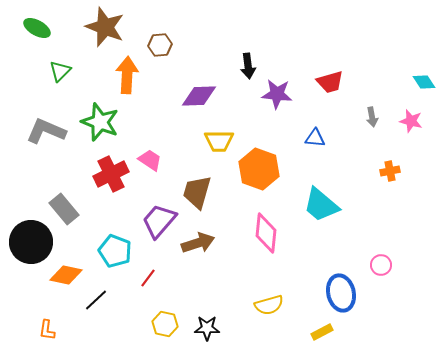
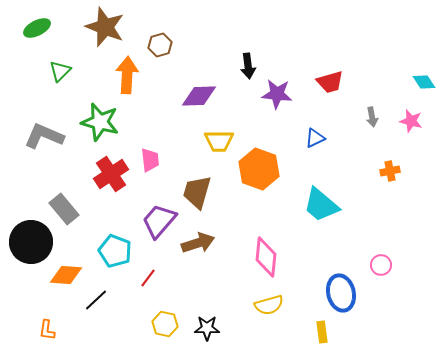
green ellipse: rotated 56 degrees counterclockwise
brown hexagon: rotated 10 degrees counterclockwise
green star: rotated 6 degrees counterclockwise
gray L-shape: moved 2 px left, 5 px down
blue triangle: rotated 30 degrees counterclockwise
pink trapezoid: rotated 50 degrees clockwise
red cross: rotated 8 degrees counterclockwise
pink diamond: moved 24 px down
orange diamond: rotated 8 degrees counterclockwise
yellow rectangle: rotated 70 degrees counterclockwise
